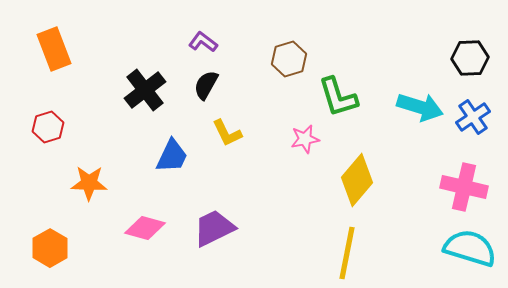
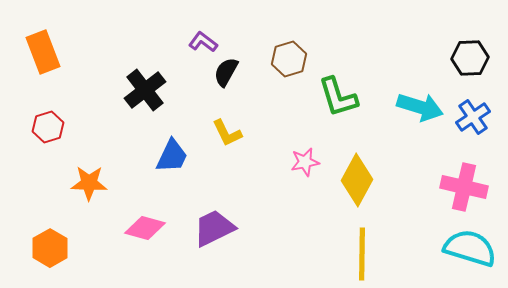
orange rectangle: moved 11 px left, 3 px down
black semicircle: moved 20 px right, 13 px up
pink star: moved 23 px down
yellow diamond: rotated 12 degrees counterclockwise
yellow line: moved 15 px right, 1 px down; rotated 10 degrees counterclockwise
